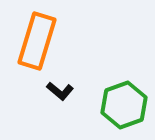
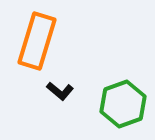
green hexagon: moved 1 px left, 1 px up
